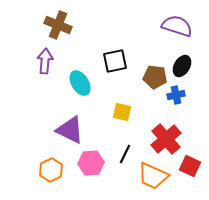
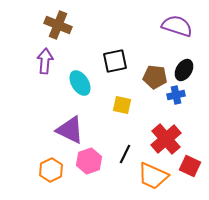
black ellipse: moved 2 px right, 4 px down
yellow square: moved 7 px up
pink hexagon: moved 2 px left, 2 px up; rotated 15 degrees counterclockwise
